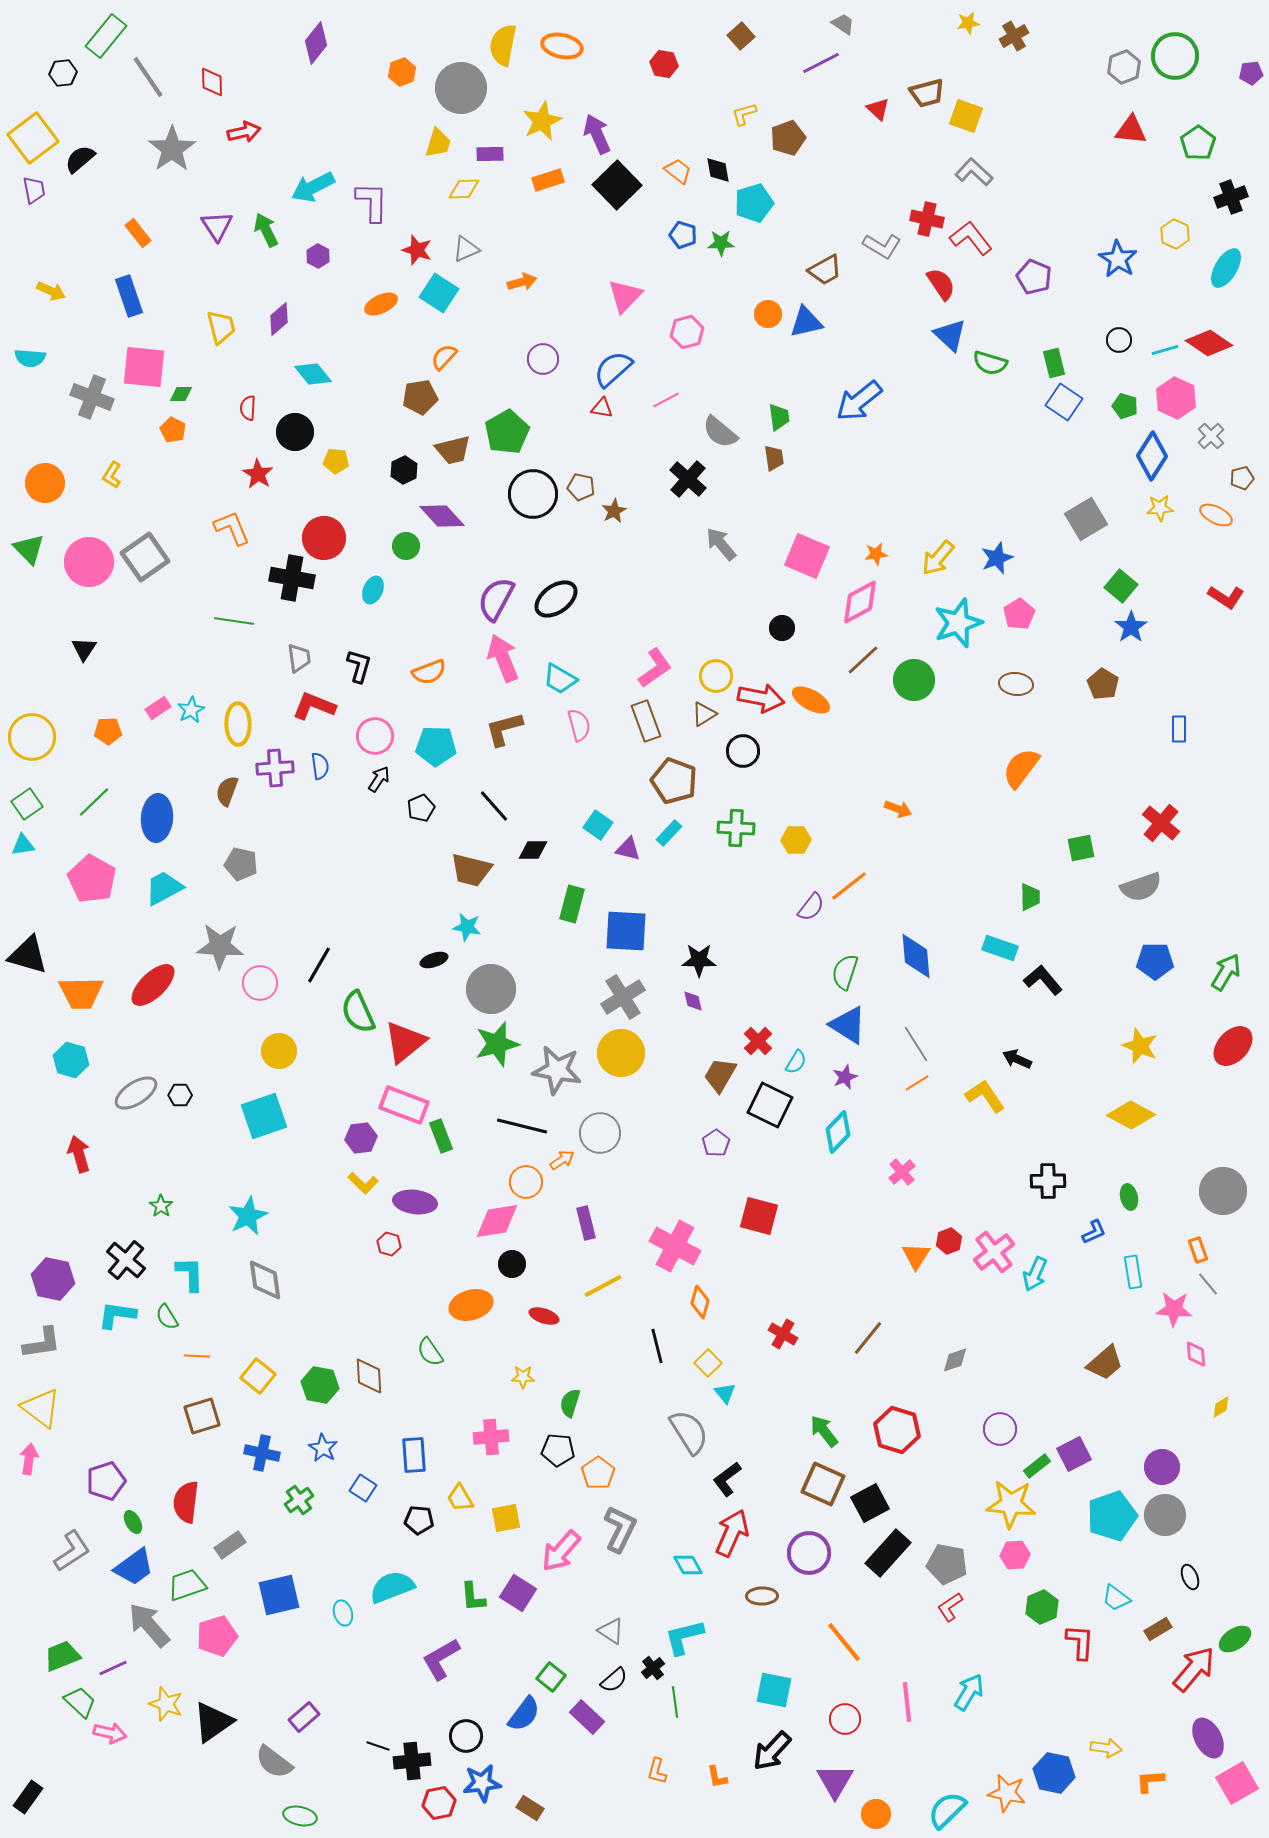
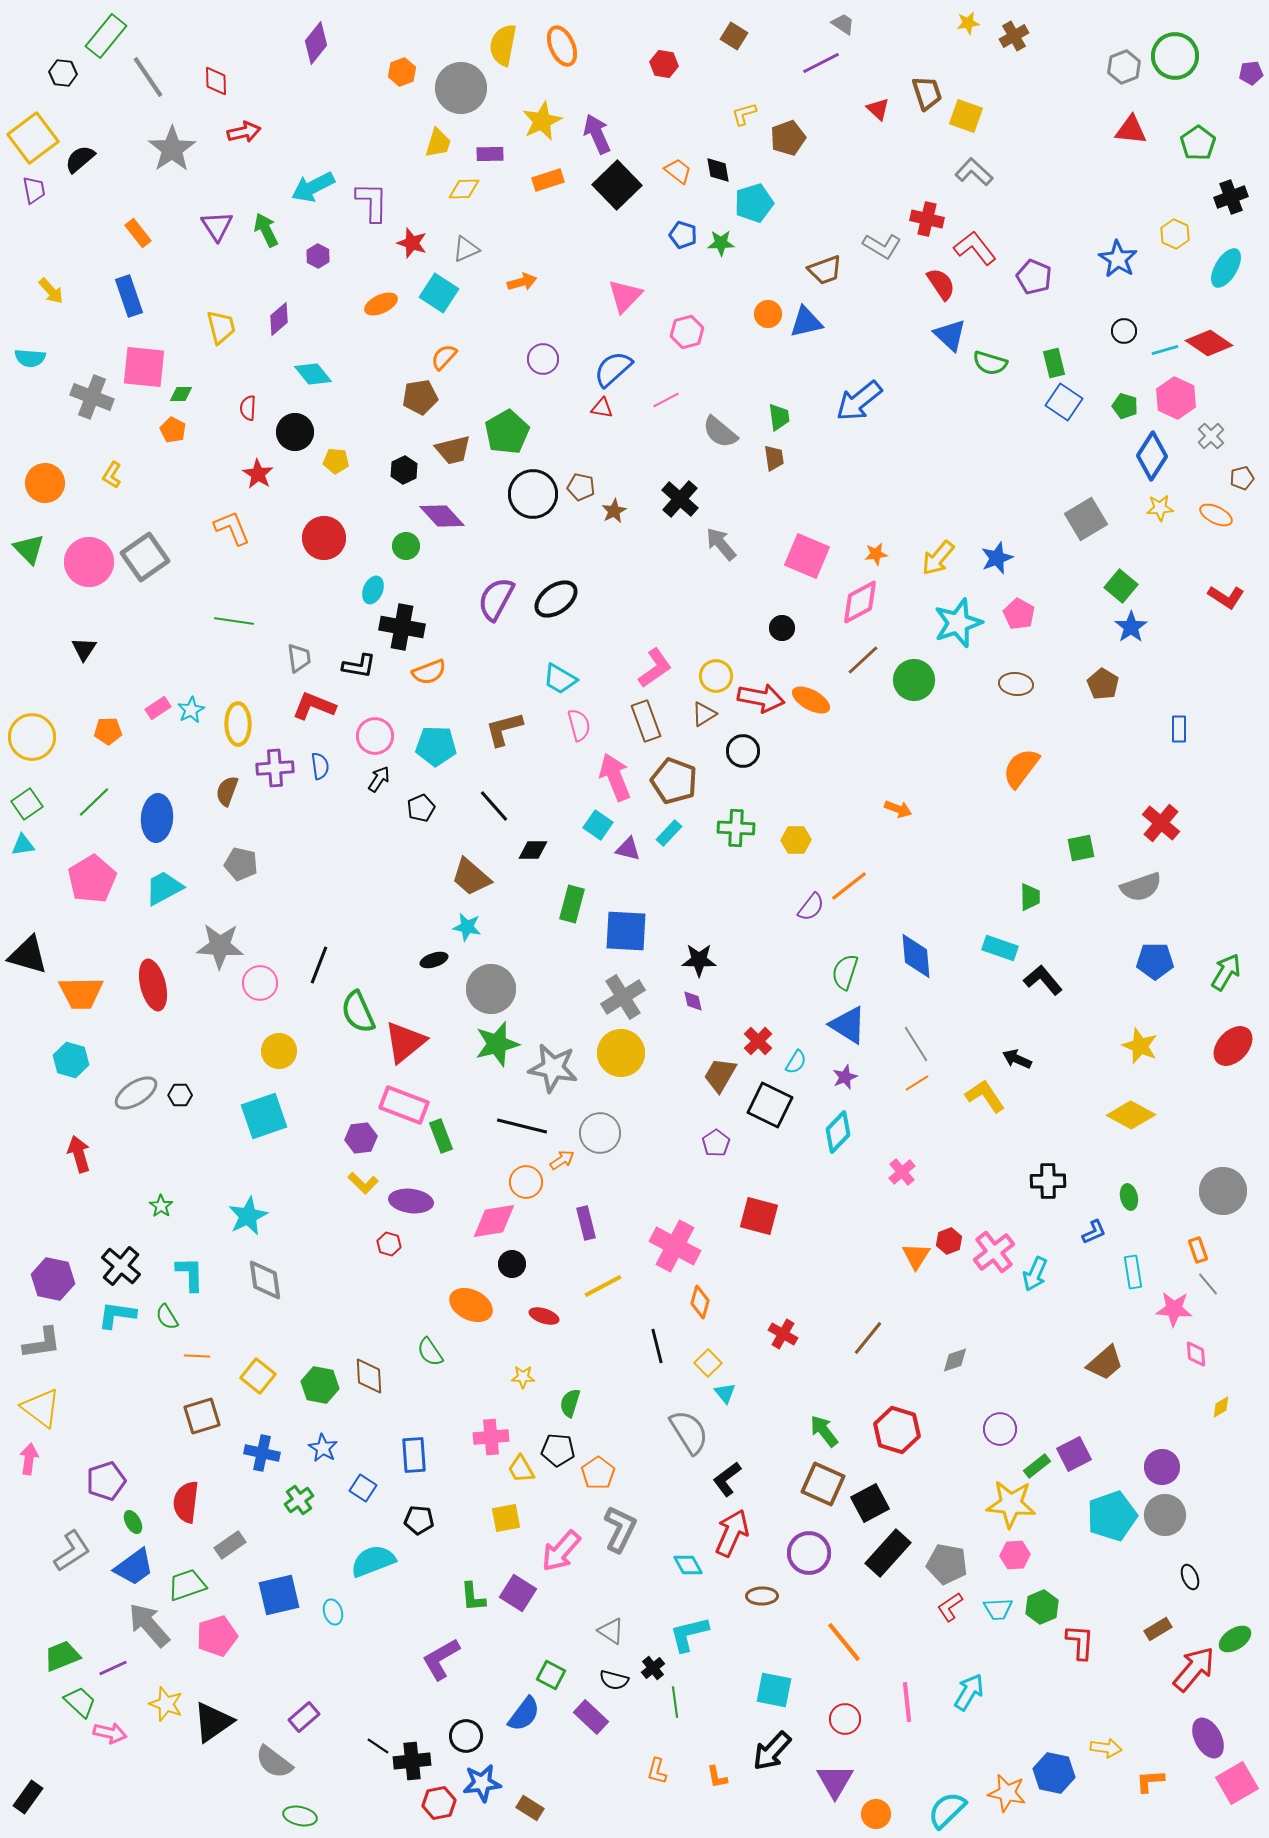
brown square at (741, 36): moved 7 px left; rotated 16 degrees counterclockwise
orange ellipse at (562, 46): rotated 54 degrees clockwise
black hexagon at (63, 73): rotated 12 degrees clockwise
red diamond at (212, 82): moved 4 px right, 1 px up
brown trapezoid at (927, 93): rotated 93 degrees counterclockwise
red L-shape at (971, 238): moved 4 px right, 10 px down
red star at (417, 250): moved 5 px left, 7 px up
brown trapezoid at (825, 270): rotated 9 degrees clockwise
yellow arrow at (51, 291): rotated 24 degrees clockwise
black circle at (1119, 340): moved 5 px right, 9 px up
black cross at (688, 479): moved 8 px left, 20 px down
black cross at (292, 578): moved 110 px right, 49 px down
pink pentagon at (1019, 614): rotated 12 degrees counterclockwise
pink arrow at (503, 658): moved 112 px right, 119 px down
black L-shape at (359, 666): rotated 84 degrees clockwise
brown trapezoid at (471, 870): moved 7 px down; rotated 27 degrees clockwise
pink pentagon at (92, 879): rotated 12 degrees clockwise
black line at (319, 965): rotated 9 degrees counterclockwise
red ellipse at (153, 985): rotated 60 degrees counterclockwise
gray star at (557, 1070): moved 4 px left, 2 px up
purple ellipse at (415, 1202): moved 4 px left, 1 px up
pink diamond at (497, 1221): moved 3 px left
black cross at (126, 1260): moved 5 px left, 6 px down
orange ellipse at (471, 1305): rotated 42 degrees clockwise
yellow trapezoid at (460, 1498): moved 61 px right, 29 px up
cyan semicircle at (392, 1587): moved 19 px left, 26 px up
cyan trapezoid at (1116, 1598): moved 118 px left, 11 px down; rotated 40 degrees counterclockwise
cyan ellipse at (343, 1613): moved 10 px left, 1 px up
cyan L-shape at (684, 1637): moved 5 px right, 3 px up
green square at (551, 1677): moved 2 px up; rotated 12 degrees counterclockwise
black semicircle at (614, 1680): rotated 56 degrees clockwise
purple rectangle at (587, 1717): moved 4 px right
black line at (378, 1746): rotated 15 degrees clockwise
